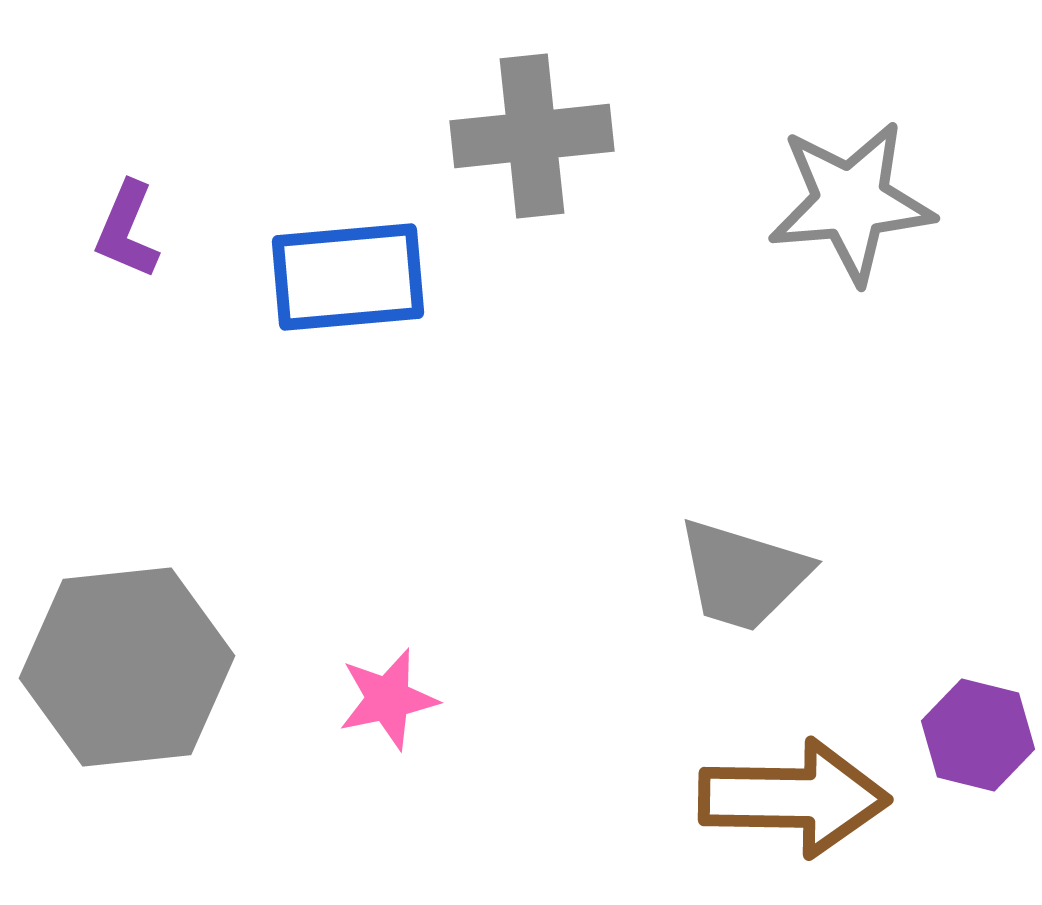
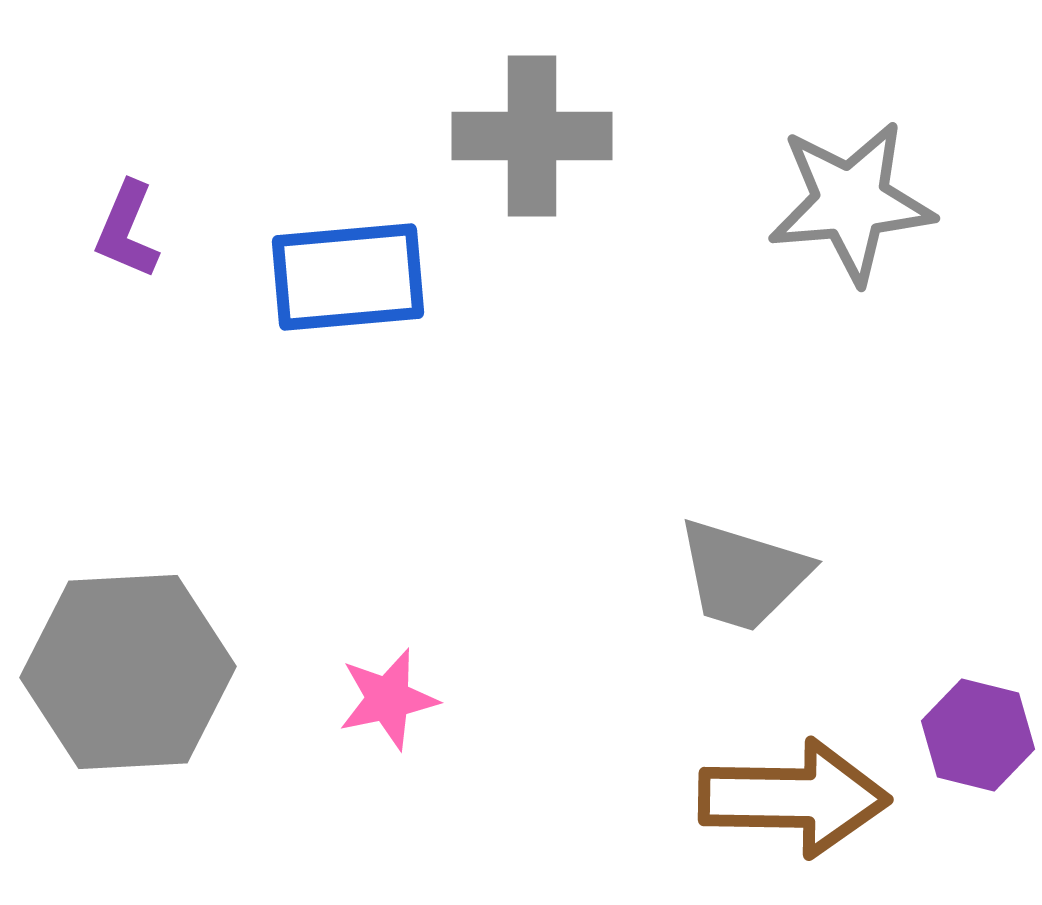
gray cross: rotated 6 degrees clockwise
gray hexagon: moved 1 px right, 5 px down; rotated 3 degrees clockwise
